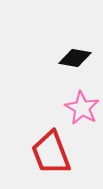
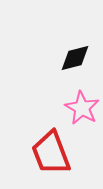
black diamond: rotated 24 degrees counterclockwise
